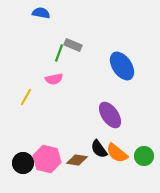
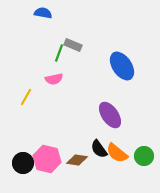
blue semicircle: moved 2 px right
